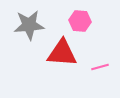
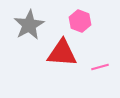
pink hexagon: rotated 15 degrees clockwise
gray star: rotated 24 degrees counterclockwise
